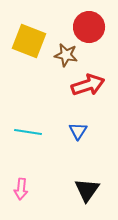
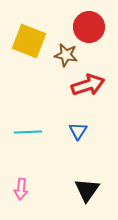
cyan line: rotated 12 degrees counterclockwise
